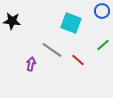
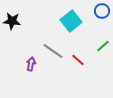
cyan square: moved 2 px up; rotated 30 degrees clockwise
green line: moved 1 px down
gray line: moved 1 px right, 1 px down
